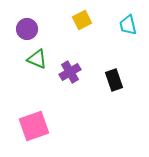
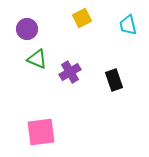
yellow square: moved 2 px up
pink square: moved 7 px right, 6 px down; rotated 12 degrees clockwise
